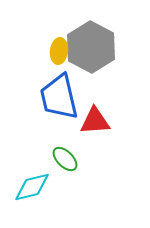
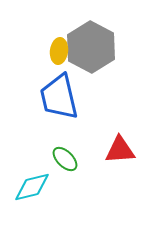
red triangle: moved 25 px right, 29 px down
